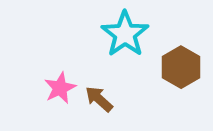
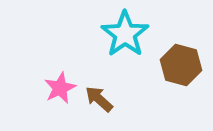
brown hexagon: moved 2 px up; rotated 15 degrees counterclockwise
